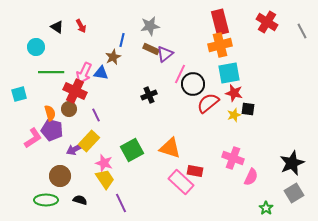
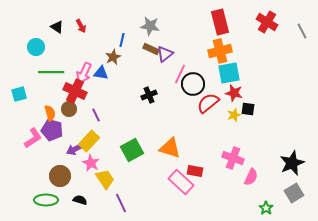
gray star at (150, 26): rotated 18 degrees clockwise
orange cross at (220, 45): moved 6 px down
pink star at (104, 163): moved 13 px left; rotated 12 degrees clockwise
